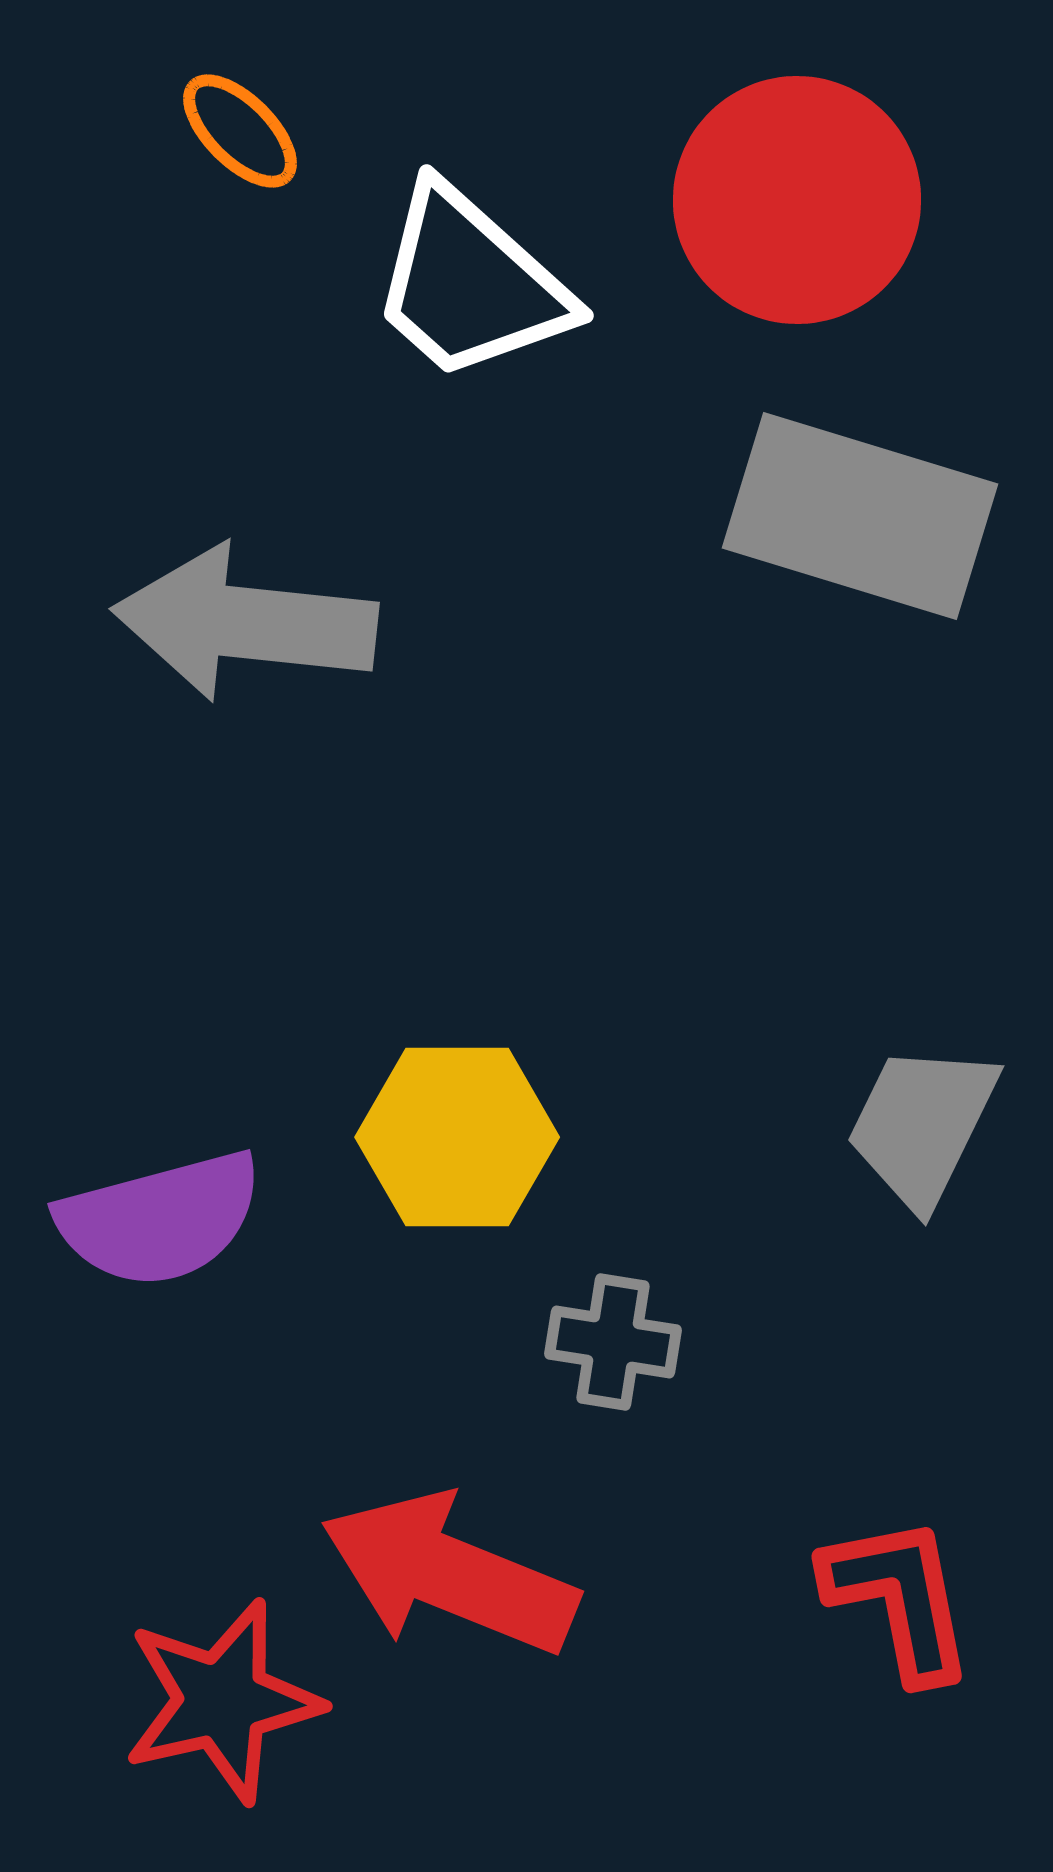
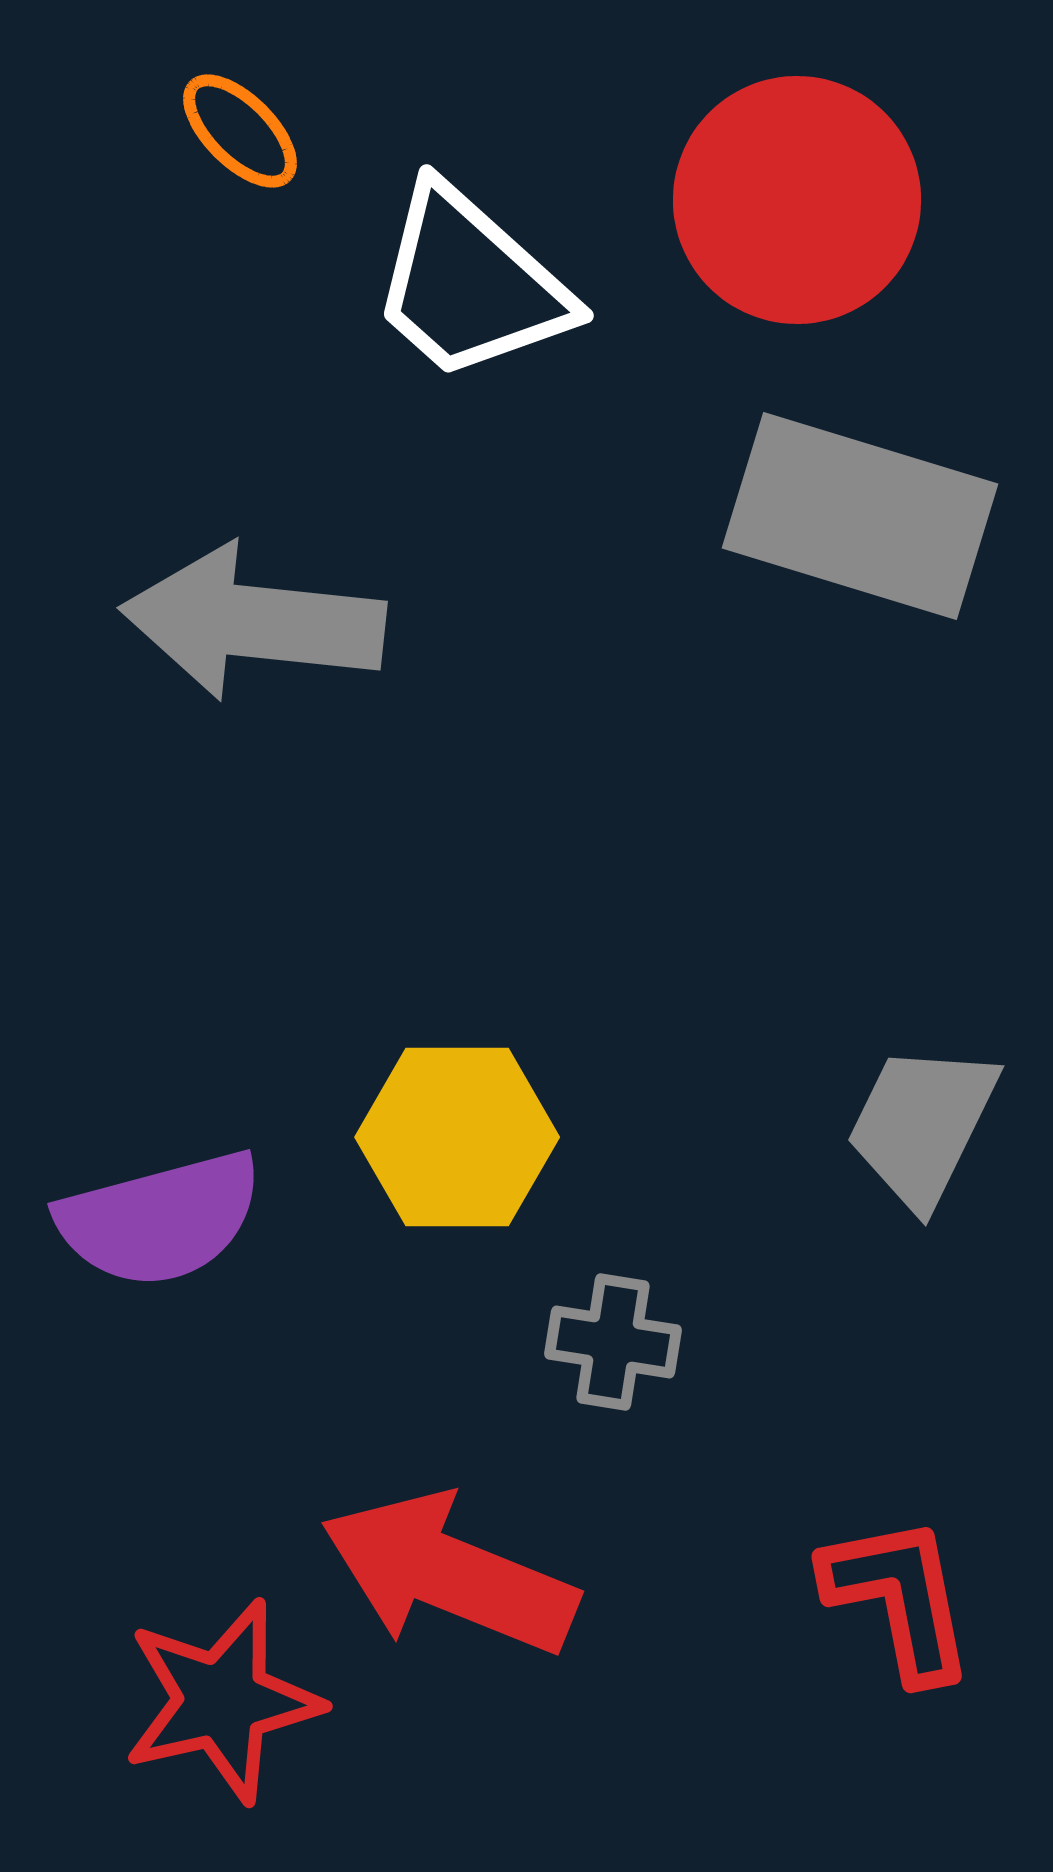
gray arrow: moved 8 px right, 1 px up
